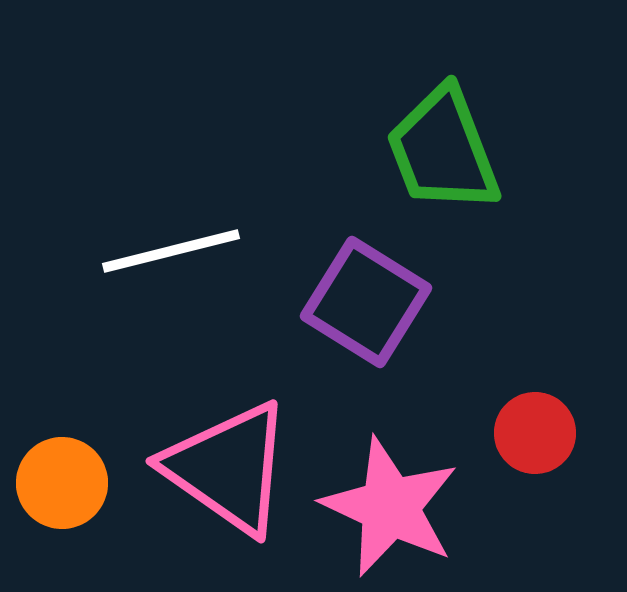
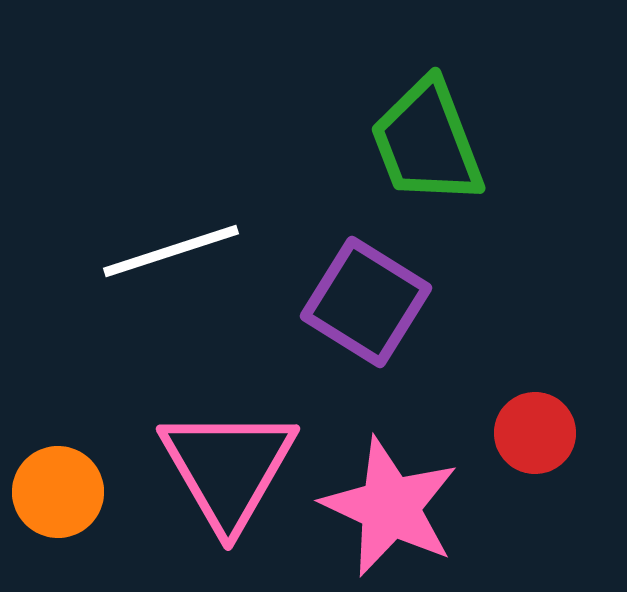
green trapezoid: moved 16 px left, 8 px up
white line: rotated 4 degrees counterclockwise
pink triangle: rotated 25 degrees clockwise
orange circle: moved 4 px left, 9 px down
